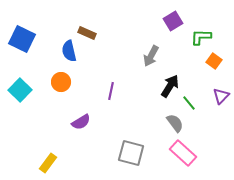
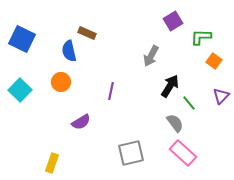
gray square: rotated 28 degrees counterclockwise
yellow rectangle: moved 4 px right; rotated 18 degrees counterclockwise
